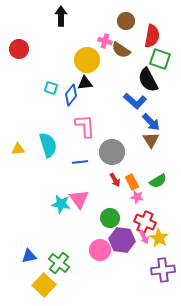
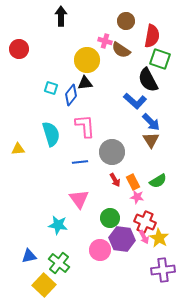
cyan semicircle: moved 3 px right, 11 px up
orange rectangle: moved 1 px right
cyan star: moved 3 px left, 21 px down
purple hexagon: moved 1 px up
